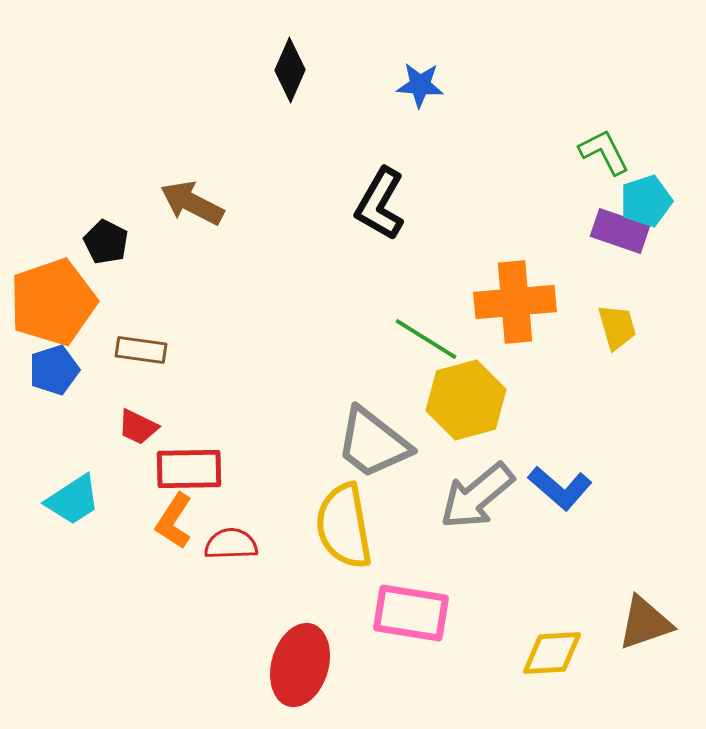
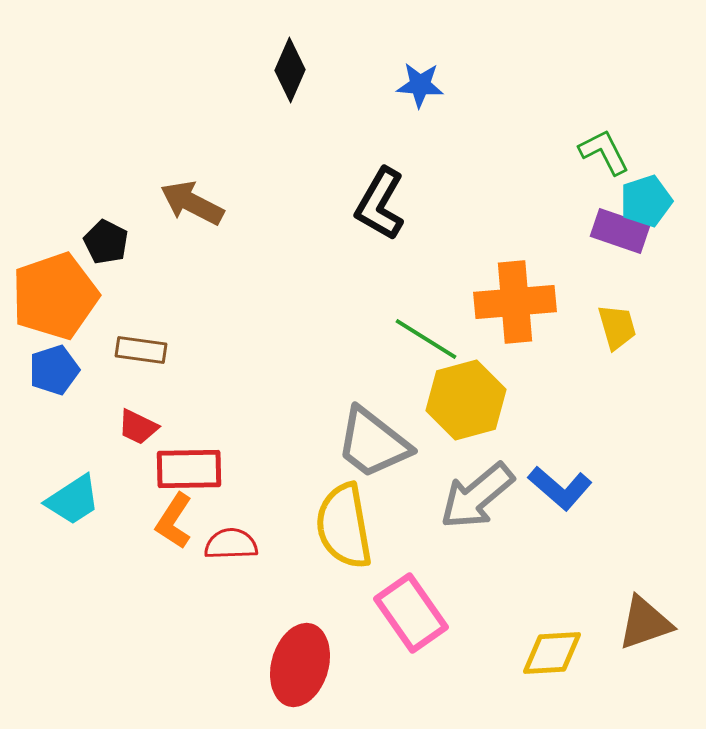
orange pentagon: moved 2 px right, 6 px up
pink rectangle: rotated 46 degrees clockwise
